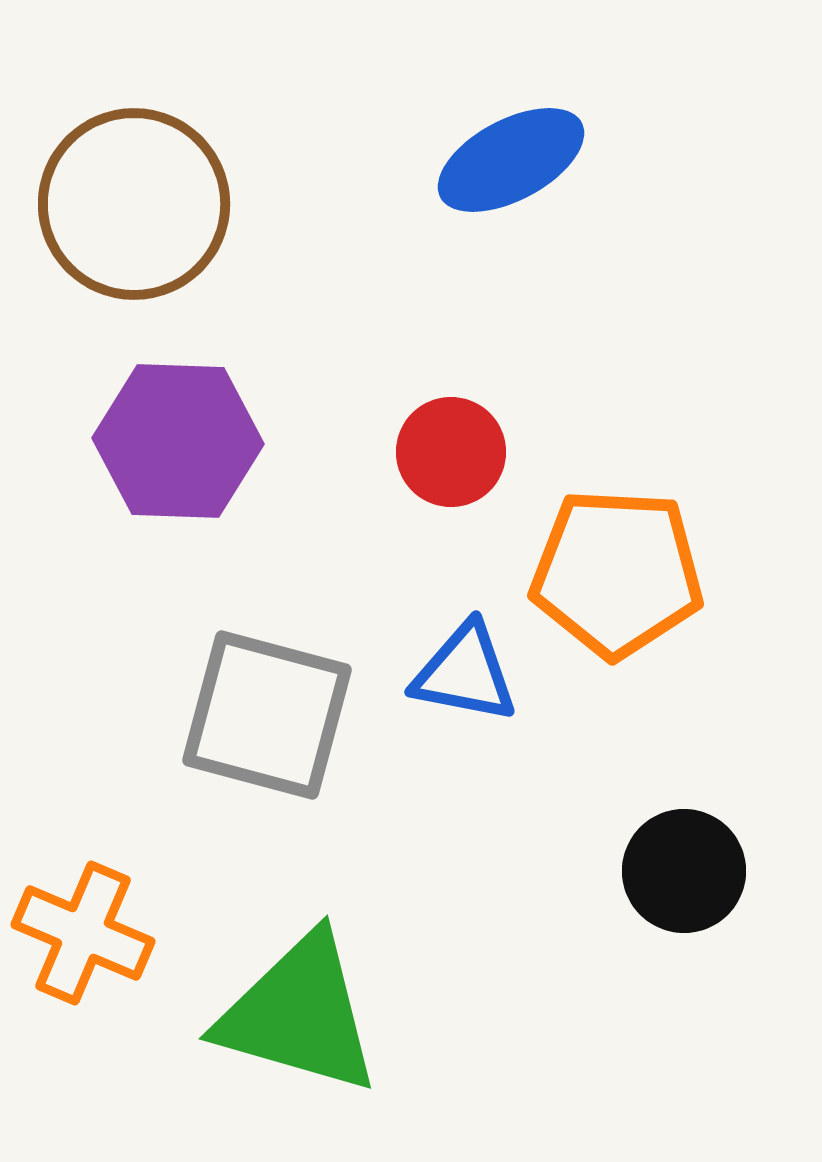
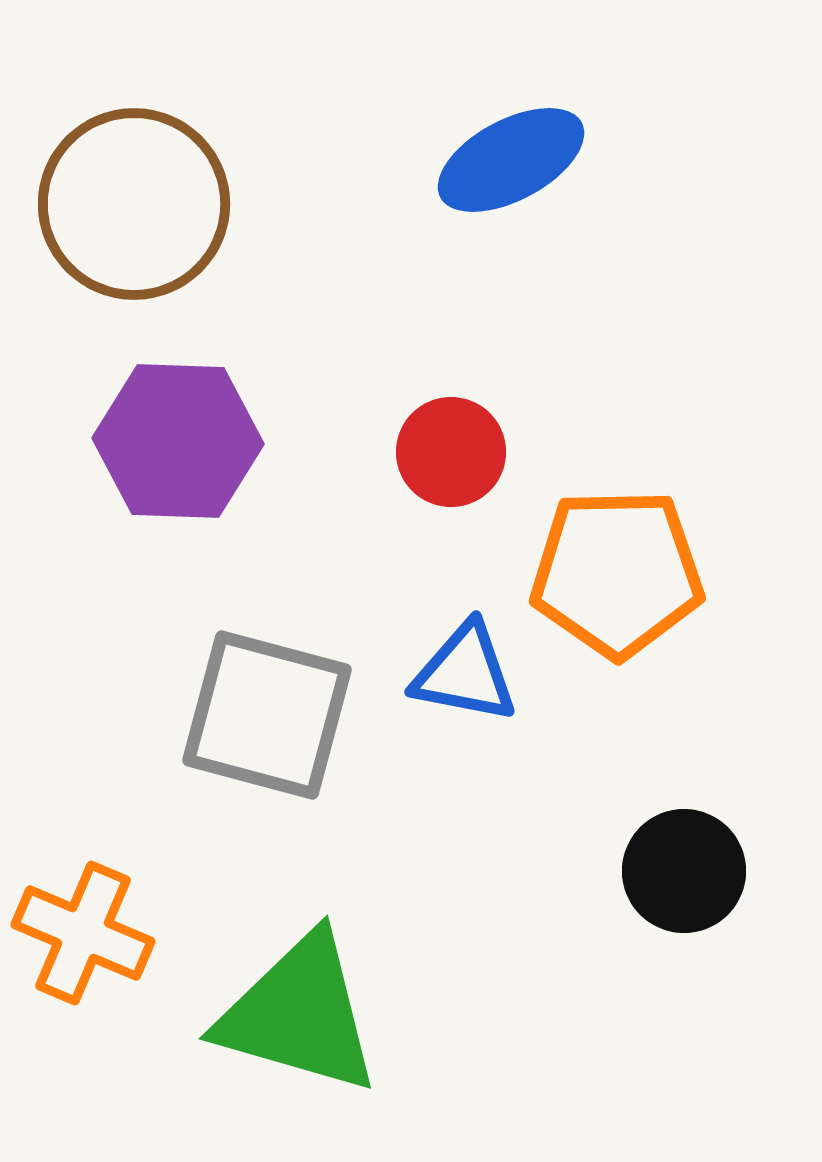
orange pentagon: rotated 4 degrees counterclockwise
